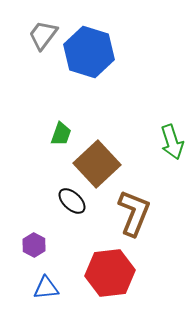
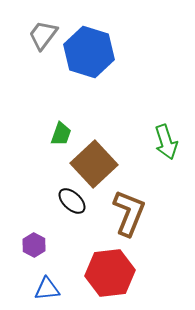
green arrow: moved 6 px left
brown square: moved 3 px left
brown L-shape: moved 5 px left
blue triangle: moved 1 px right, 1 px down
